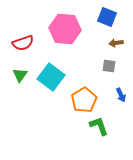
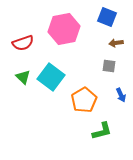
pink hexagon: moved 1 px left; rotated 16 degrees counterclockwise
green triangle: moved 3 px right, 2 px down; rotated 21 degrees counterclockwise
green L-shape: moved 3 px right, 5 px down; rotated 95 degrees clockwise
